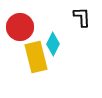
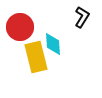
black L-shape: rotated 35 degrees clockwise
cyan diamond: rotated 30 degrees counterclockwise
